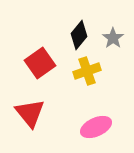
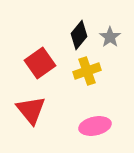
gray star: moved 3 px left, 1 px up
red triangle: moved 1 px right, 3 px up
pink ellipse: moved 1 px left, 1 px up; rotated 12 degrees clockwise
